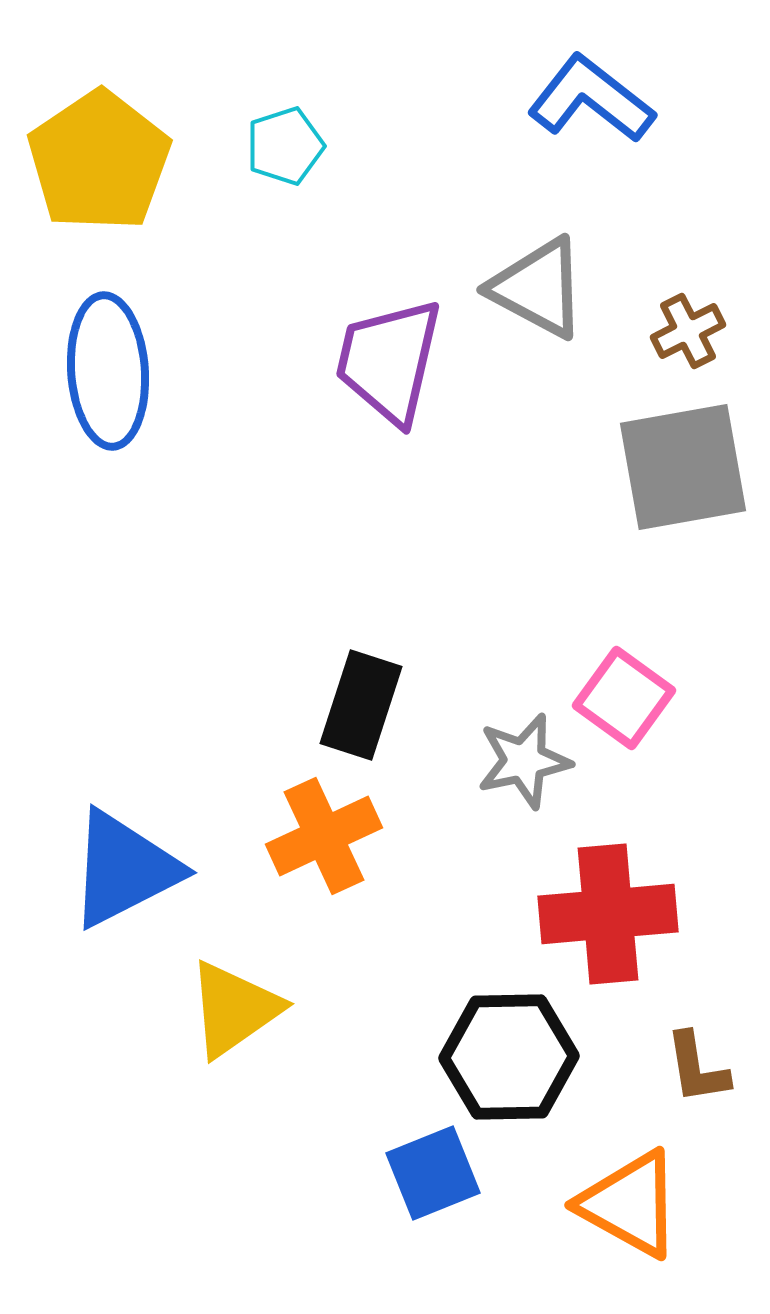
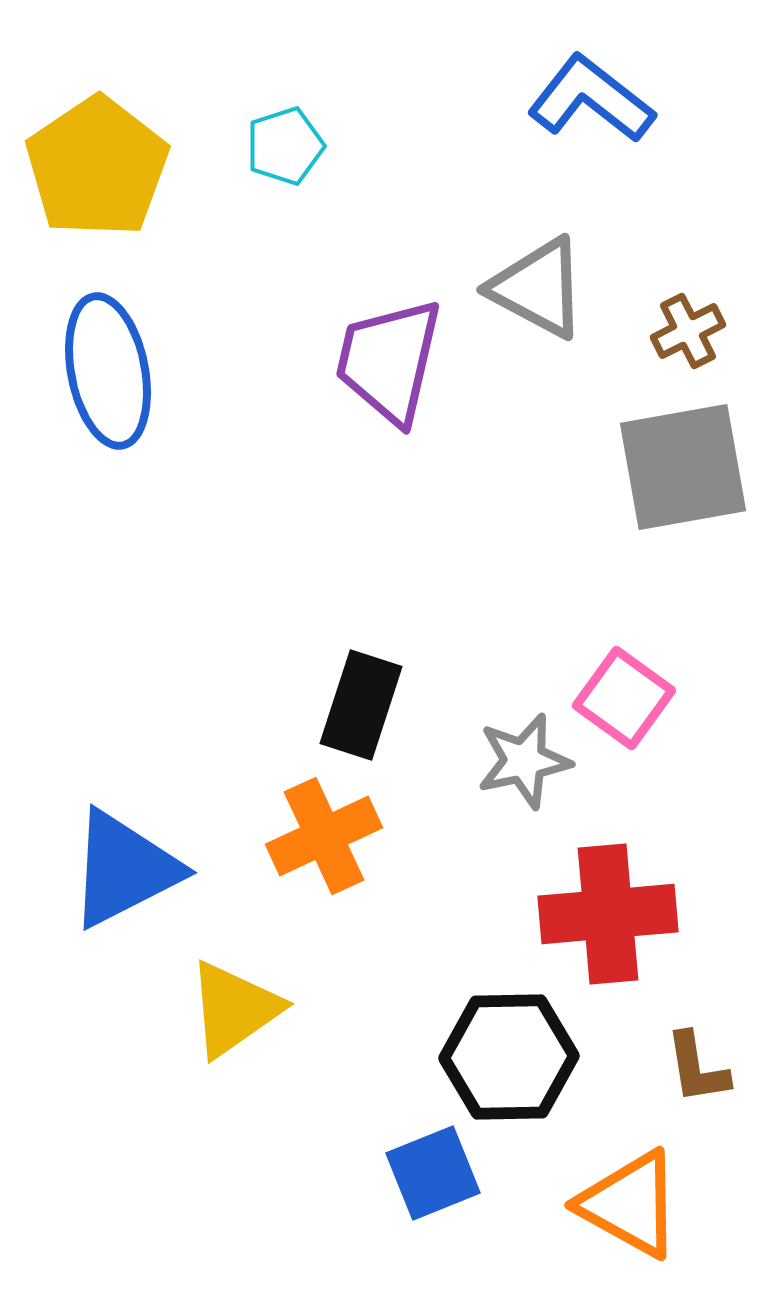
yellow pentagon: moved 2 px left, 6 px down
blue ellipse: rotated 7 degrees counterclockwise
